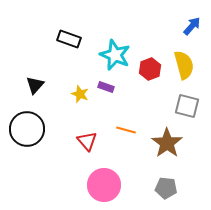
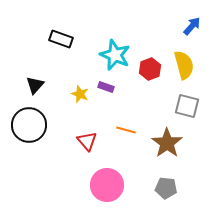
black rectangle: moved 8 px left
black circle: moved 2 px right, 4 px up
pink circle: moved 3 px right
